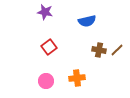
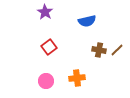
purple star: rotated 21 degrees clockwise
